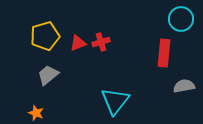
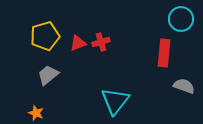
gray semicircle: rotated 30 degrees clockwise
